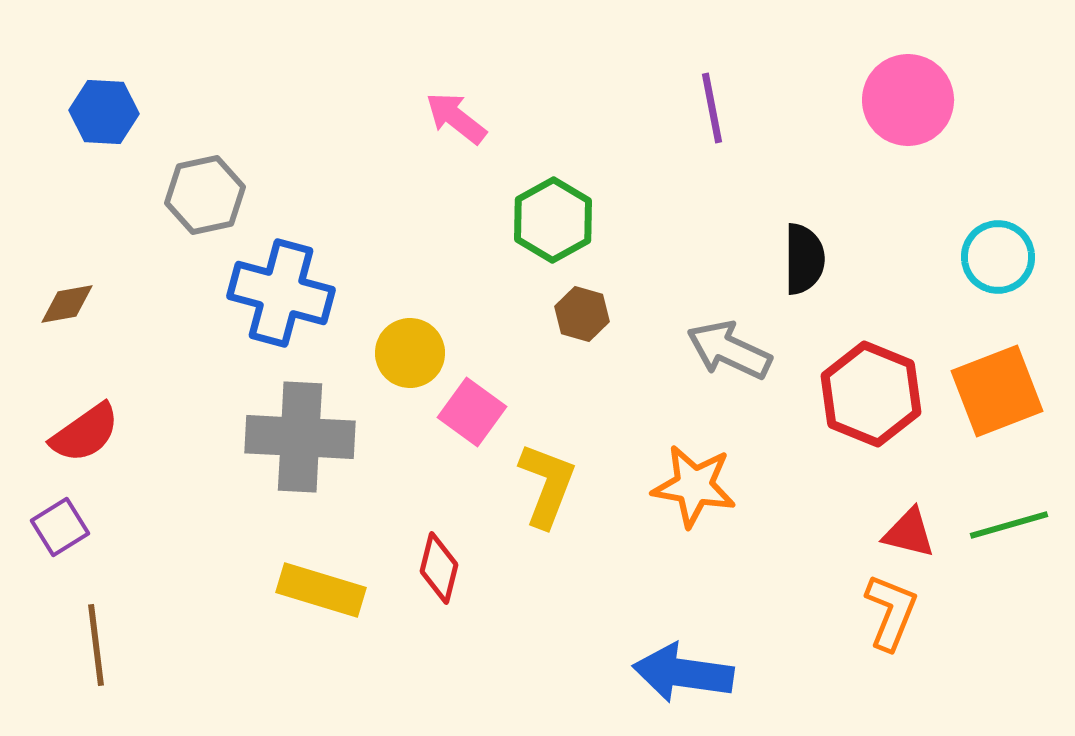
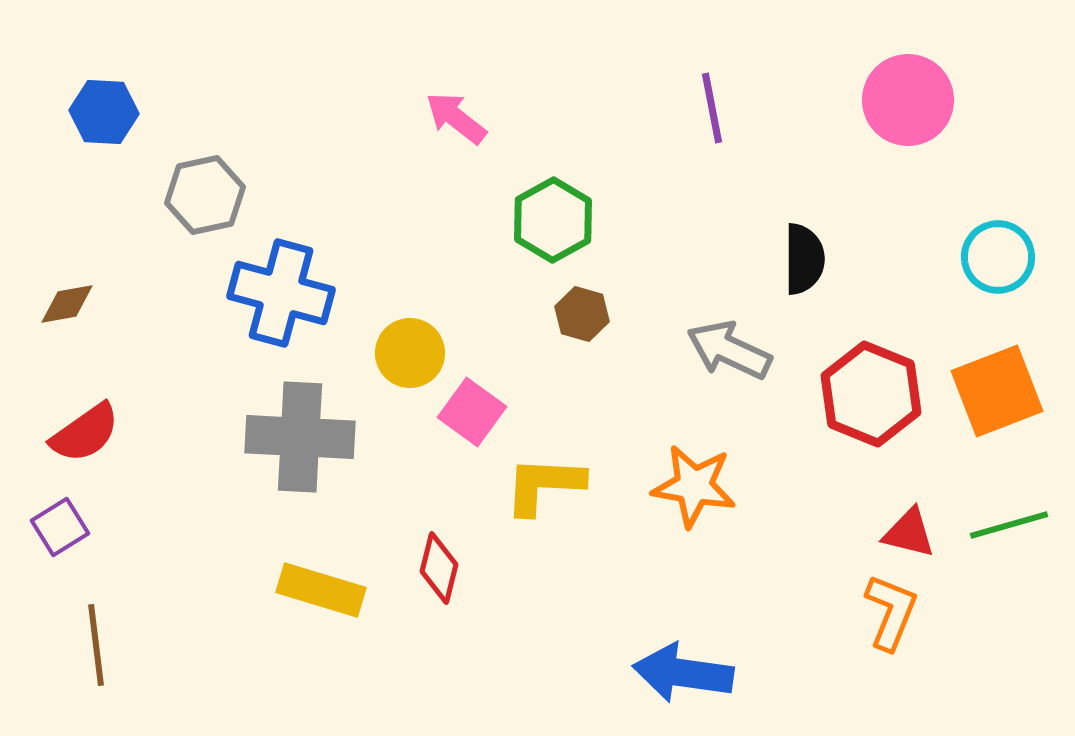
yellow L-shape: moved 3 px left; rotated 108 degrees counterclockwise
